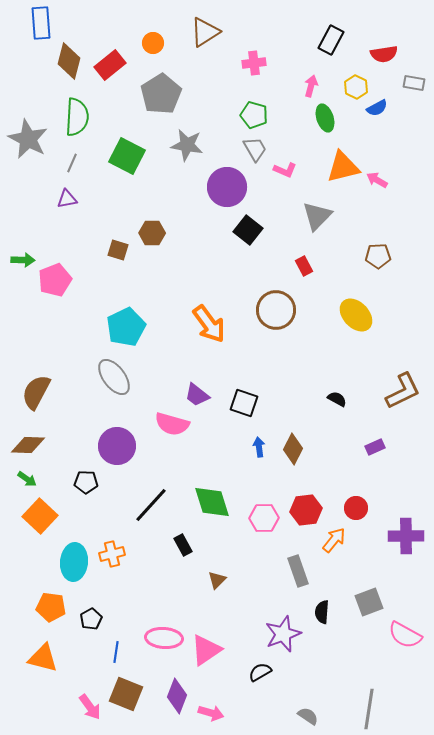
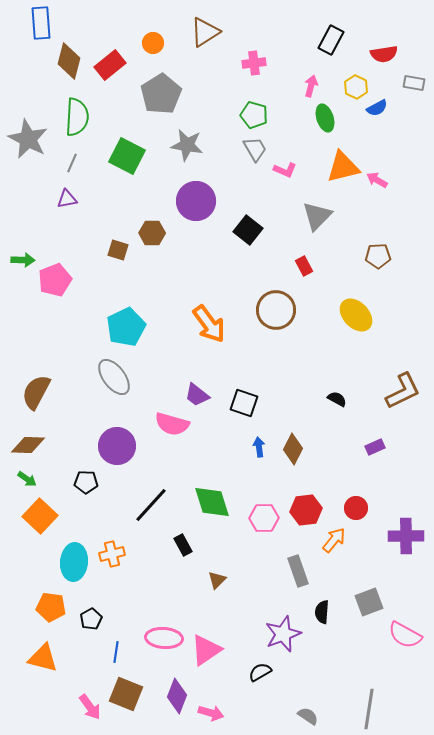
purple circle at (227, 187): moved 31 px left, 14 px down
